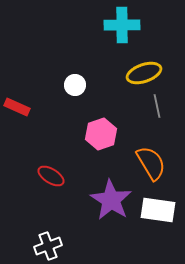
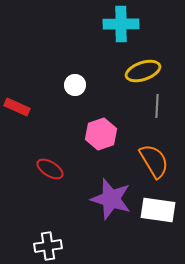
cyan cross: moved 1 px left, 1 px up
yellow ellipse: moved 1 px left, 2 px up
gray line: rotated 15 degrees clockwise
orange semicircle: moved 3 px right, 2 px up
red ellipse: moved 1 px left, 7 px up
purple star: moved 1 px up; rotated 15 degrees counterclockwise
white cross: rotated 12 degrees clockwise
